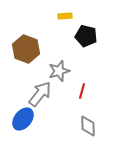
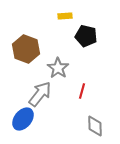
gray star: moved 1 px left, 3 px up; rotated 20 degrees counterclockwise
gray diamond: moved 7 px right
